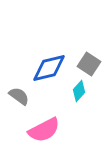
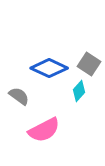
blue diamond: rotated 39 degrees clockwise
